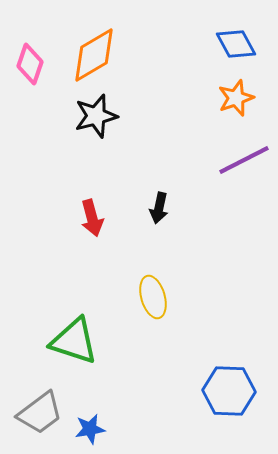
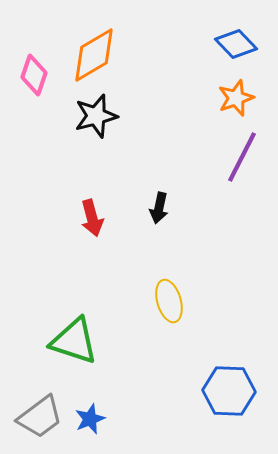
blue diamond: rotated 15 degrees counterclockwise
pink diamond: moved 4 px right, 11 px down
purple line: moved 2 px left, 3 px up; rotated 36 degrees counterclockwise
yellow ellipse: moved 16 px right, 4 px down
gray trapezoid: moved 4 px down
blue star: moved 10 px up; rotated 12 degrees counterclockwise
